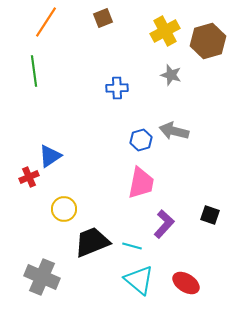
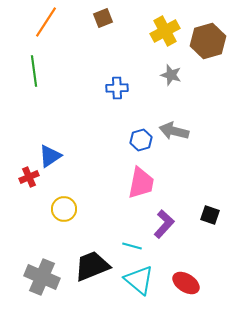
black trapezoid: moved 24 px down
